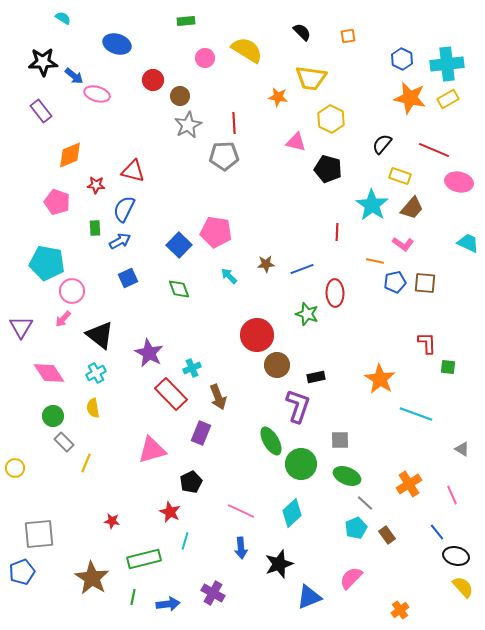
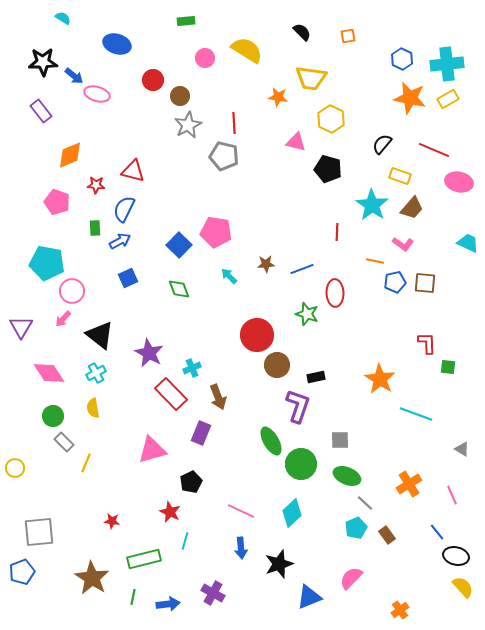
gray pentagon at (224, 156): rotated 16 degrees clockwise
gray square at (39, 534): moved 2 px up
